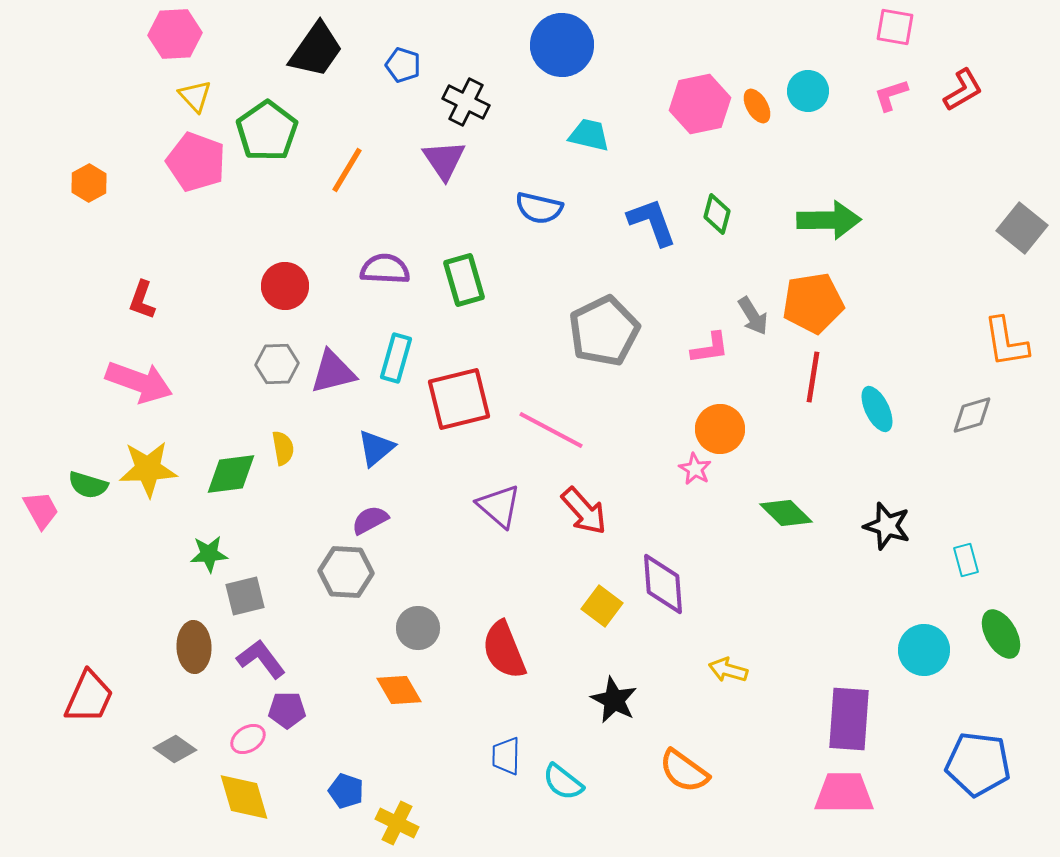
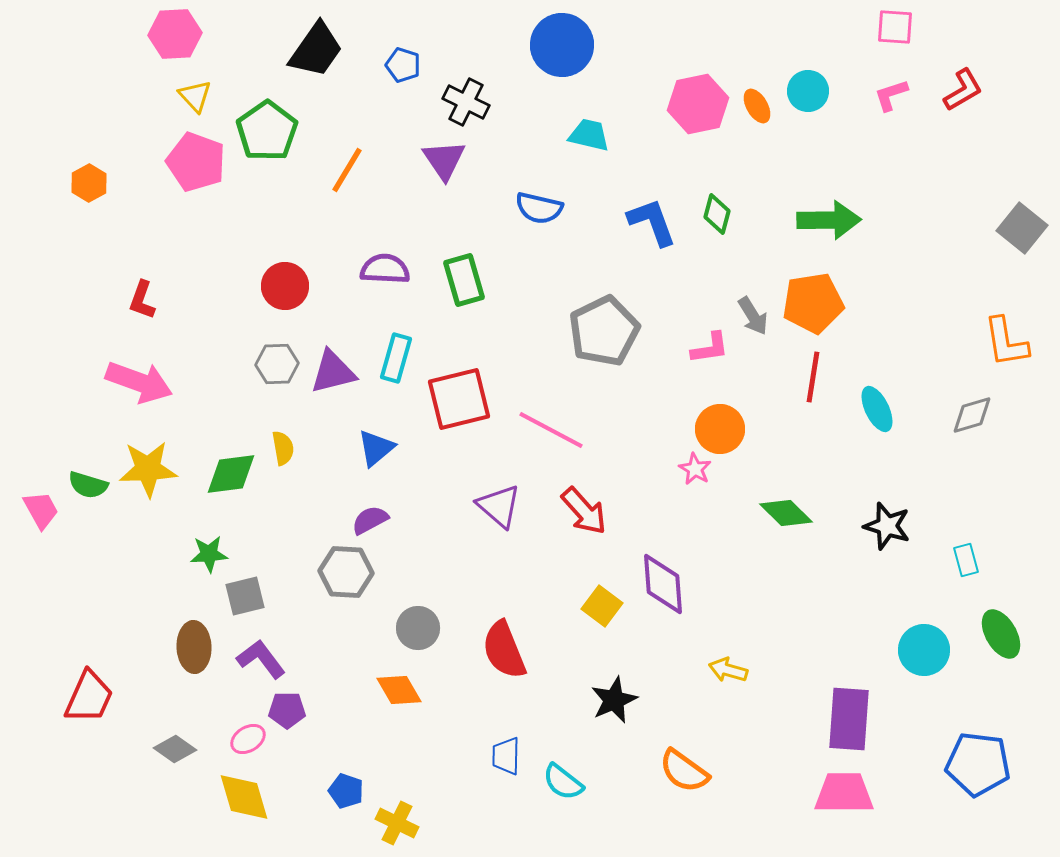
pink square at (895, 27): rotated 6 degrees counterclockwise
pink hexagon at (700, 104): moved 2 px left
black star at (614, 700): rotated 21 degrees clockwise
